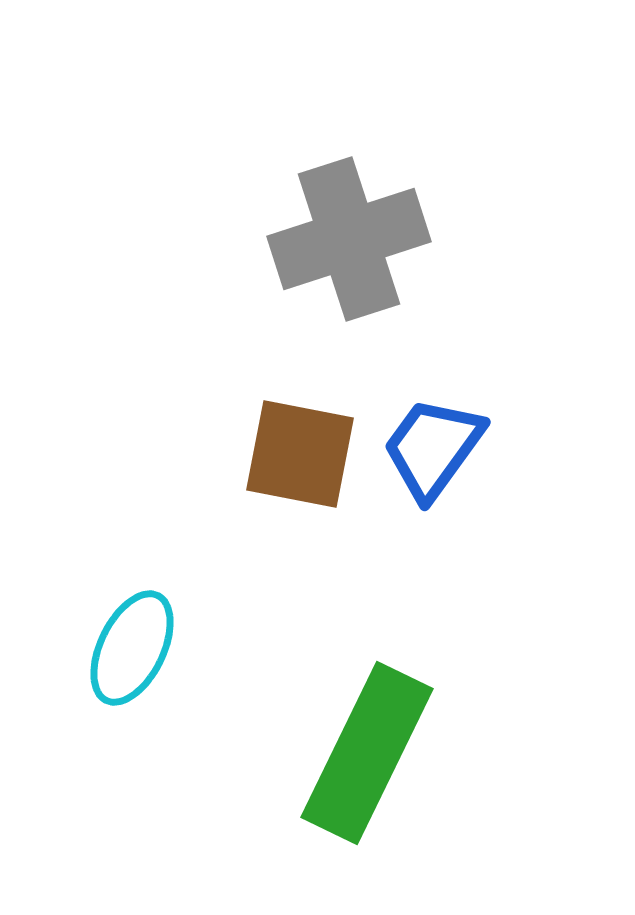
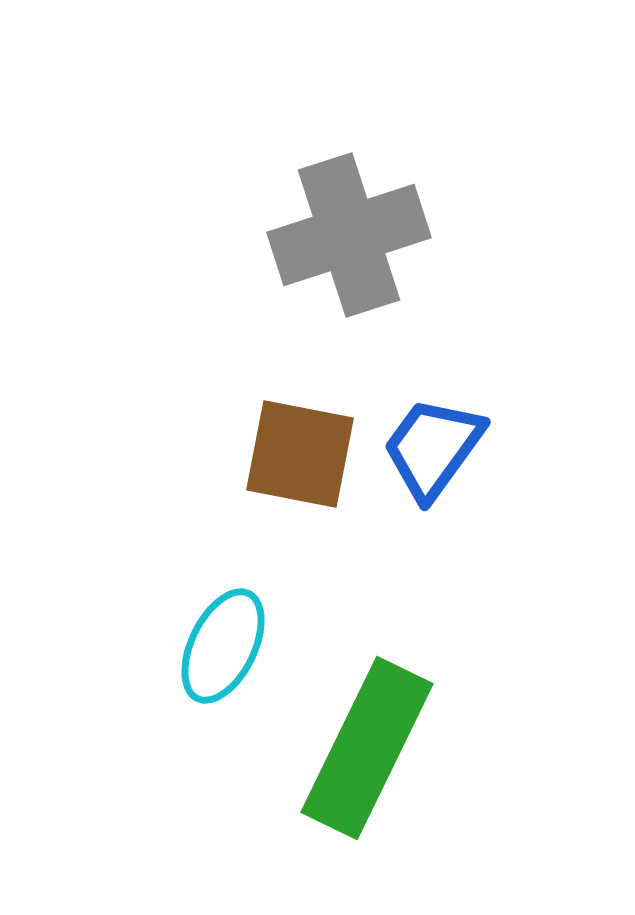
gray cross: moved 4 px up
cyan ellipse: moved 91 px right, 2 px up
green rectangle: moved 5 px up
